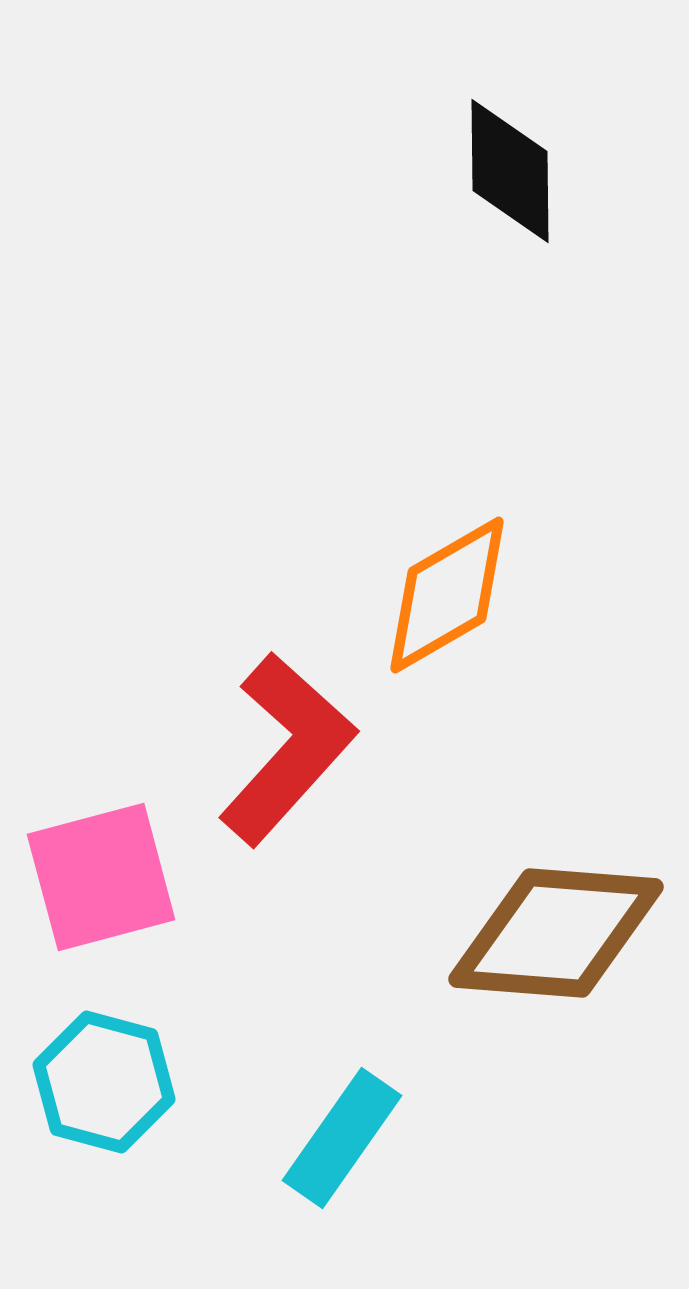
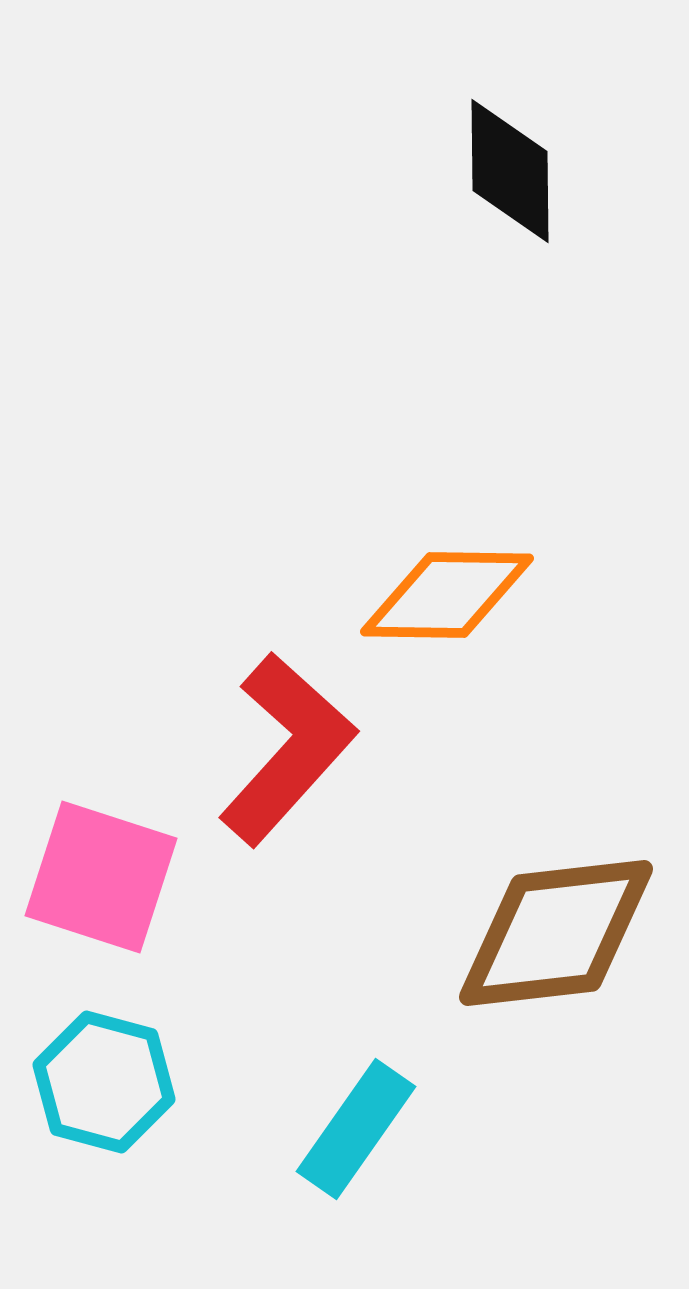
orange diamond: rotated 31 degrees clockwise
pink square: rotated 33 degrees clockwise
brown diamond: rotated 11 degrees counterclockwise
cyan rectangle: moved 14 px right, 9 px up
